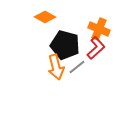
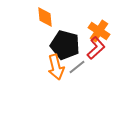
orange diamond: rotated 55 degrees clockwise
orange cross: moved 2 px down; rotated 10 degrees clockwise
